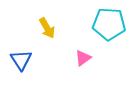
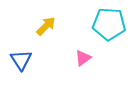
yellow arrow: moved 1 px left, 2 px up; rotated 105 degrees counterclockwise
